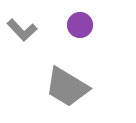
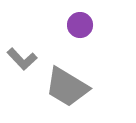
gray L-shape: moved 29 px down
